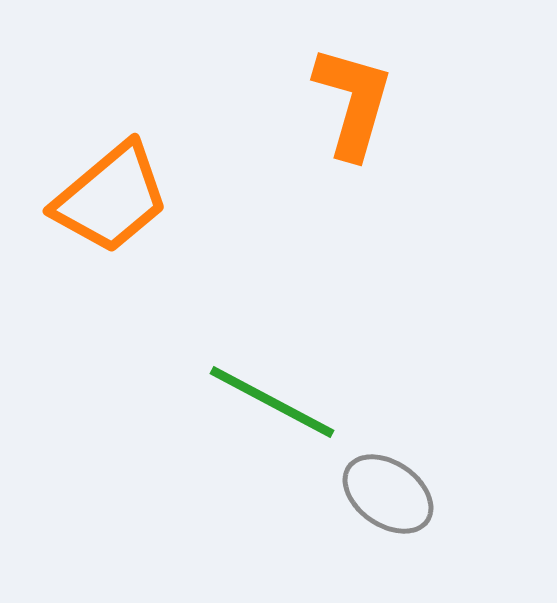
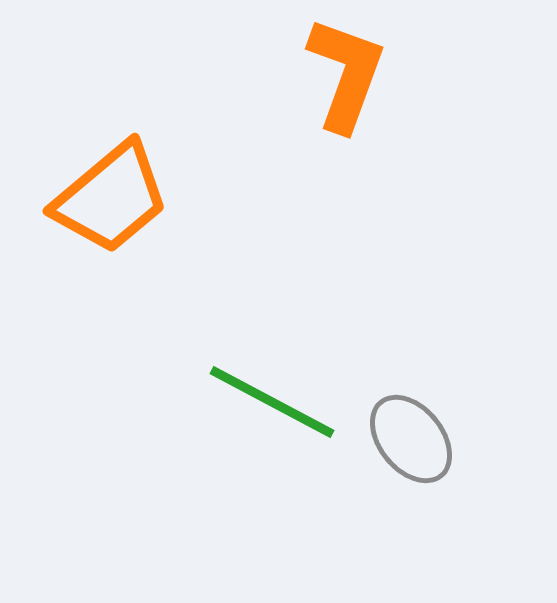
orange L-shape: moved 7 px left, 28 px up; rotated 4 degrees clockwise
gray ellipse: moved 23 px right, 55 px up; rotated 16 degrees clockwise
